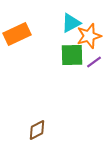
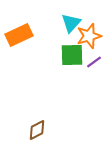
cyan triangle: rotated 20 degrees counterclockwise
orange rectangle: moved 2 px right, 1 px down
